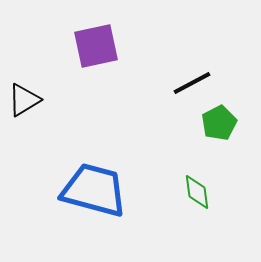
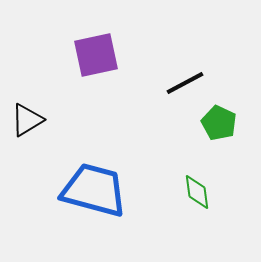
purple square: moved 9 px down
black line: moved 7 px left
black triangle: moved 3 px right, 20 px down
green pentagon: rotated 20 degrees counterclockwise
